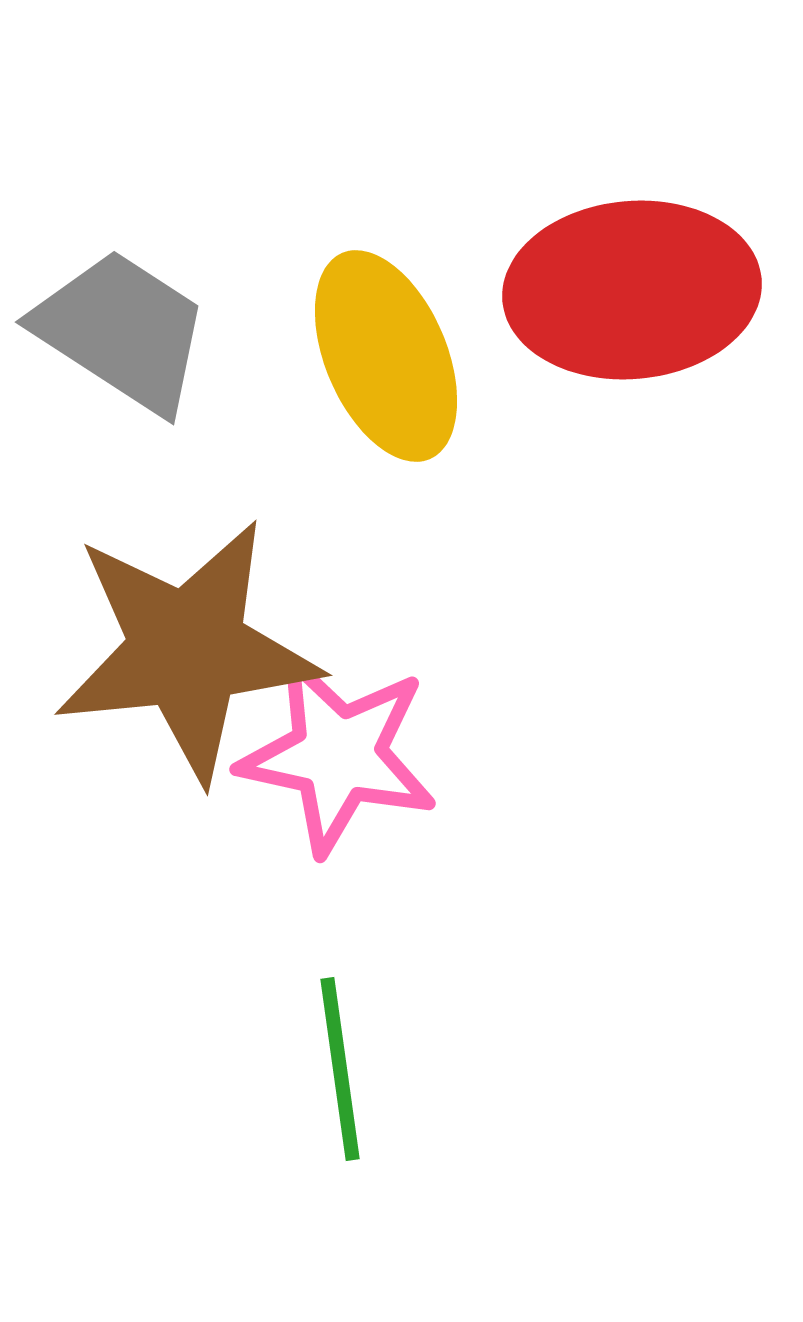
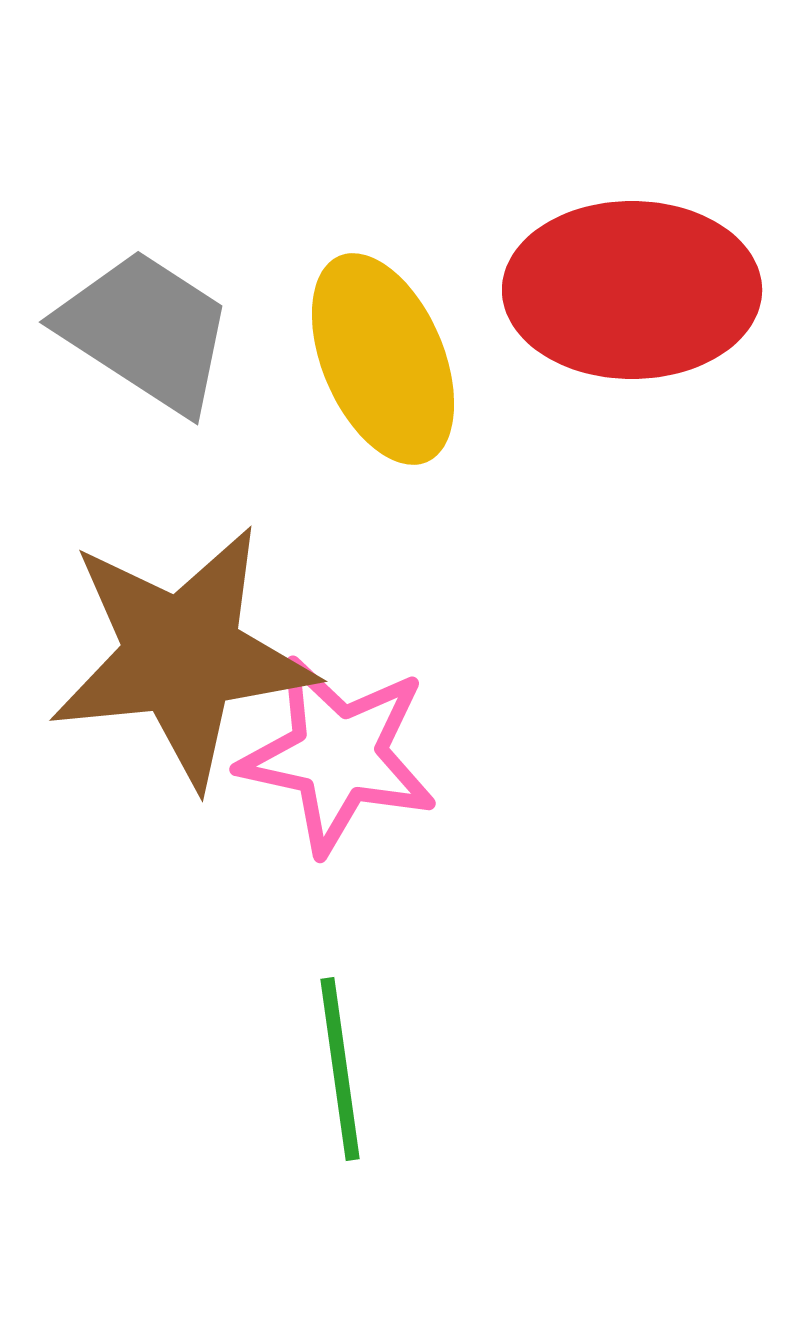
red ellipse: rotated 5 degrees clockwise
gray trapezoid: moved 24 px right
yellow ellipse: moved 3 px left, 3 px down
brown star: moved 5 px left, 6 px down
